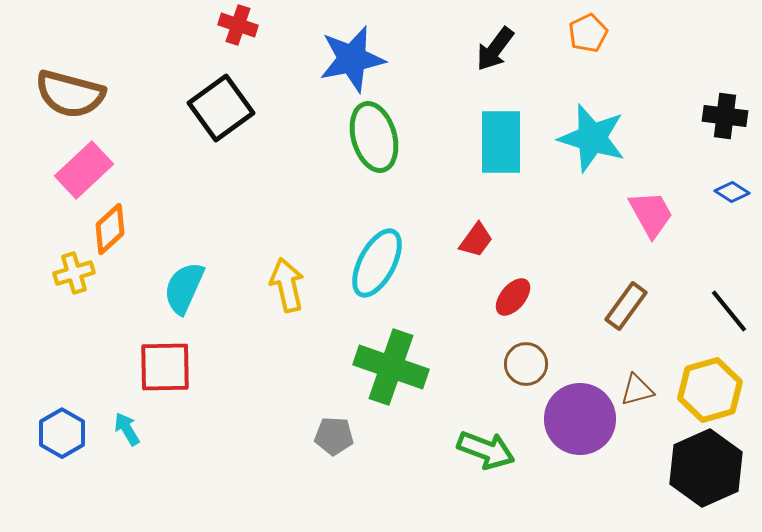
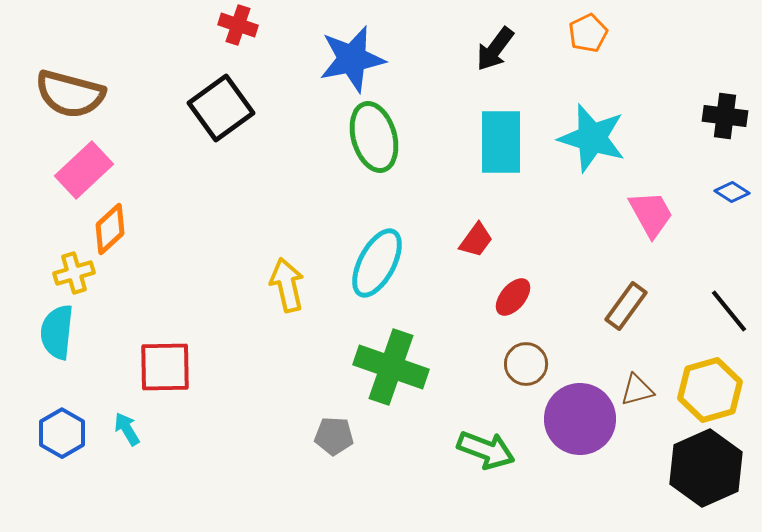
cyan semicircle: moved 127 px left, 44 px down; rotated 18 degrees counterclockwise
